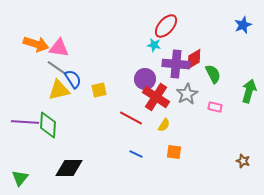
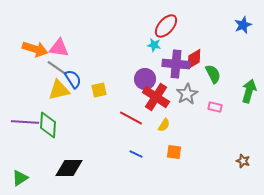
orange arrow: moved 1 px left, 5 px down
green triangle: rotated 18 degrees clockwise
